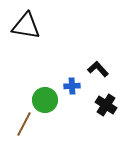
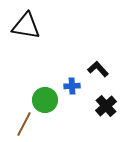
black cross: moved 1 px down; rotated 15 degrees clockwise
